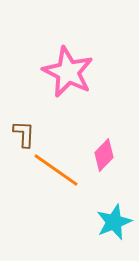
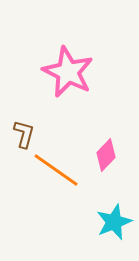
brown L-shape: rotated 12 degrees clockwise
pink diamond: moved 2 px right
